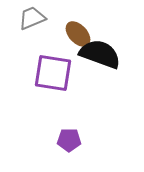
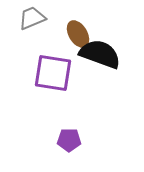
brown ellipse: rotated 12 degrees clockwise
